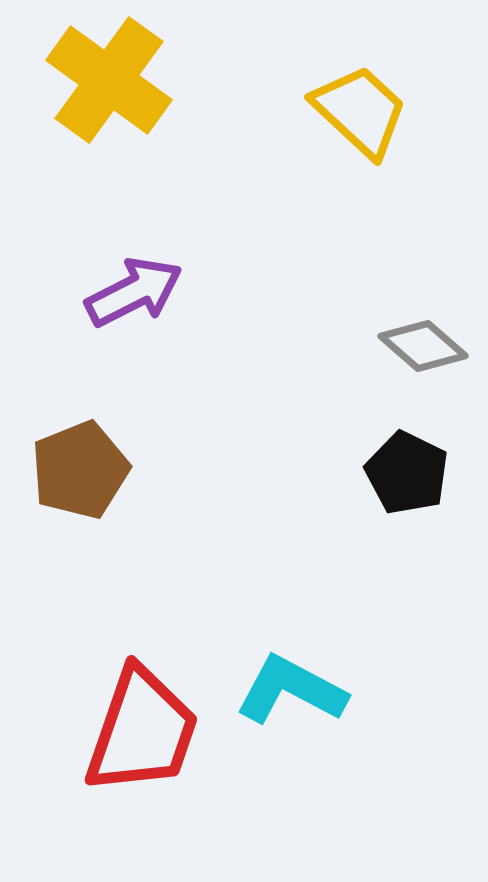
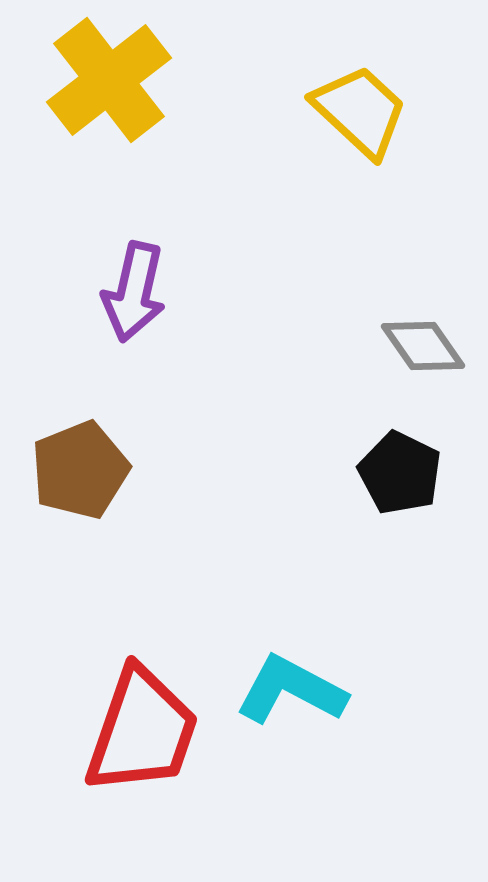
yellow cross: rotated 16 degrees clockwise
purple arrow: rotated 130 degrees clockwise
gray diamond: rotated 14 degrees clockwise
black pentagon: moved 7 px left
